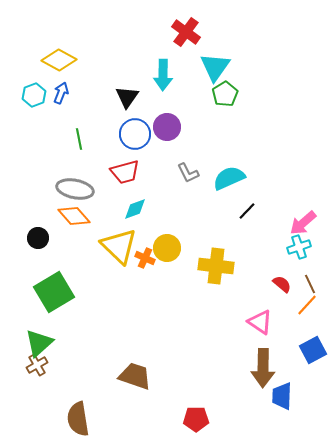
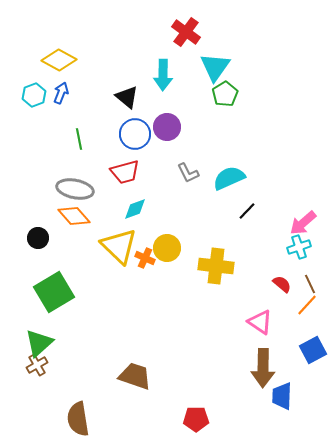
black triangle: rotated 25 degrees counterclockwise
